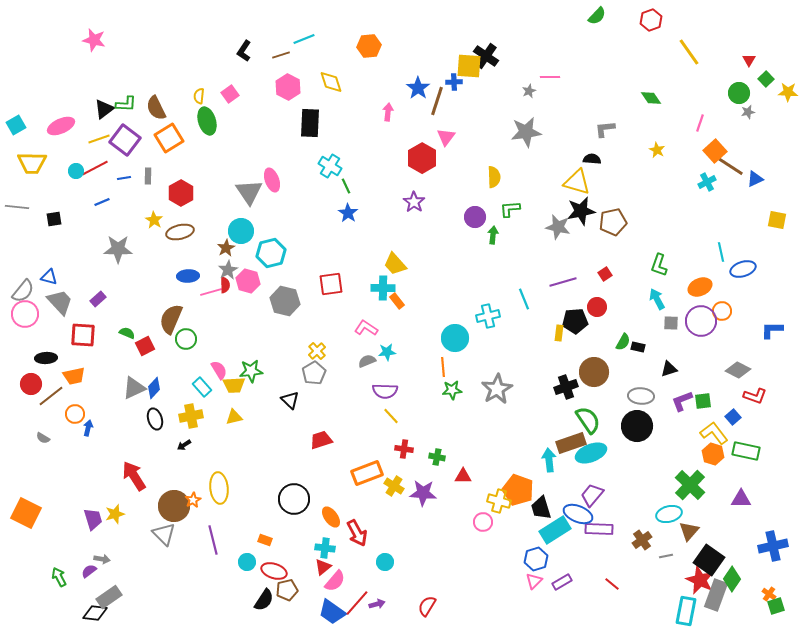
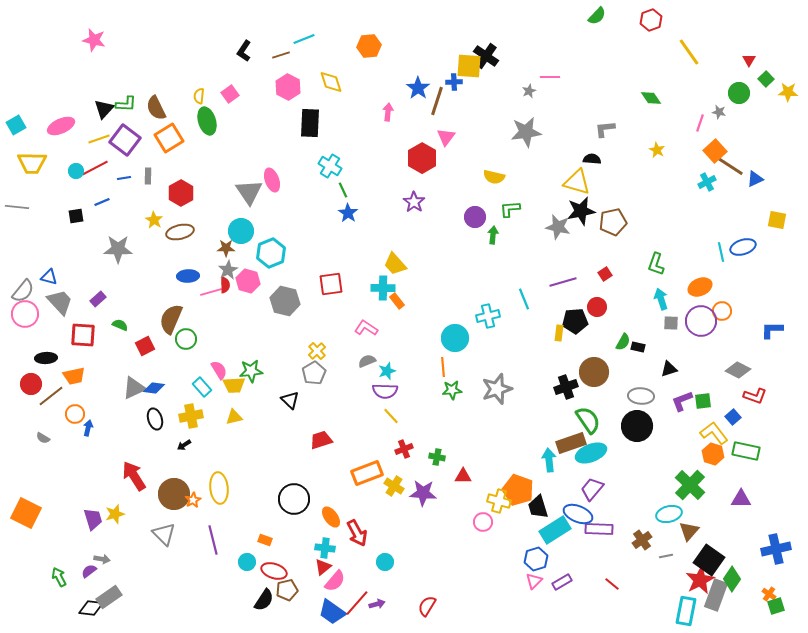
black triangle at (104, 109): rotated 10 degrees counterclockwise
gray star at (748, 112): moved 29 px left; rotated 24 degrees clockwise
yellow semicircle at (494, 177): rotated 105 degrees clockwise
green line at (346, 186): moved 3 px left, 4 px down
black square at (54, 219): moved 22 px right, 3 px up
brown star at (226, 248): rotated 30 degrees clockwise
cyan hexagon at (271, 253): rotated 8 degrees counterclockwise
green L-shape at (659, 265): moved 3 px left, 1 px up
blue ellipse at (743, 269): moved 22 px up
cyan arrow at (657, 299): moved 4 px right; rotated 10 degrees clockwise
green semicircle at (127, 333): moved 7 px left, 8 px up
cyan star at (387, 352): moved 19 px down; rotated 12 degrees counterclockwise
blue diamond at (154, 388): rotated 55 degrees clockwise
gray star at (497, 389): rotated 12 degrees clockwise
red cross at (404, 449): rotated 30 degrees counterclockwise
purple trapezoid at (592, 495): moved 6 px up
brown circle at (174, 506): moved 12 px up
black trapezoid at (541, 508): moved 3 px left, 1 px up
blue cross at (773, 546): moved 3 px right, 3 px down
red star at (700, 580): rotated 20 degrees clockwise
black diamond at (95, 613): moved 4 px left, 5 px up
